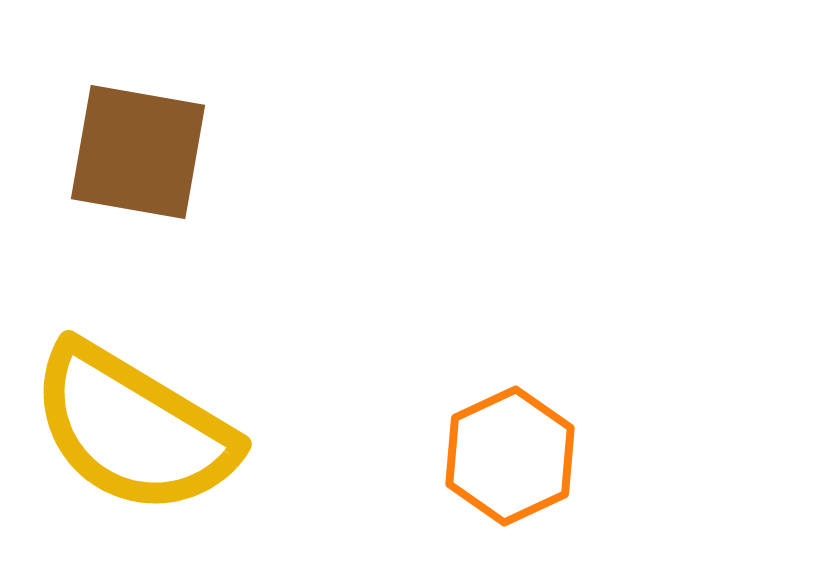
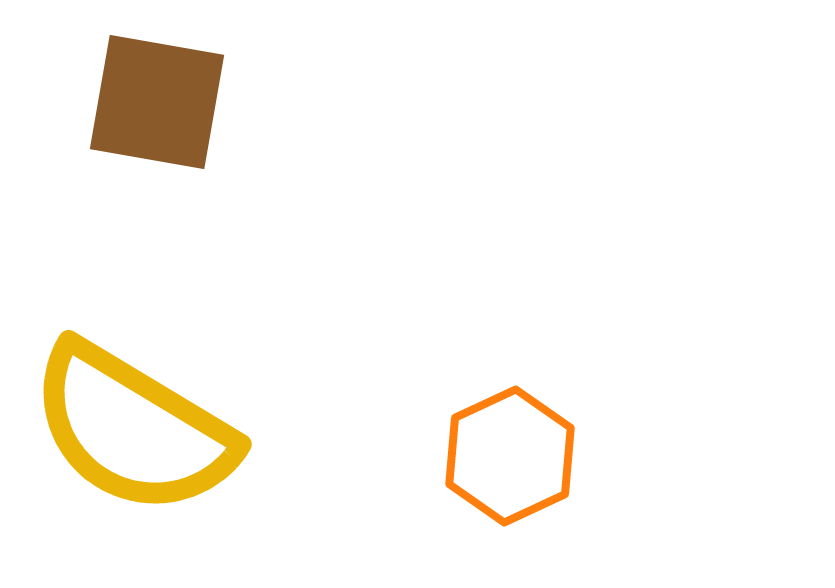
brown square: moved 19 px right, 50 px up
